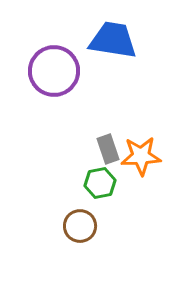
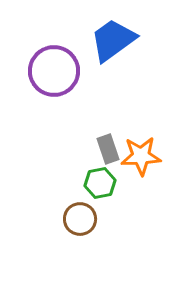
blue trapezoid: rotated 45 degrees counterclockwise
brown circle: moved 7 px up
